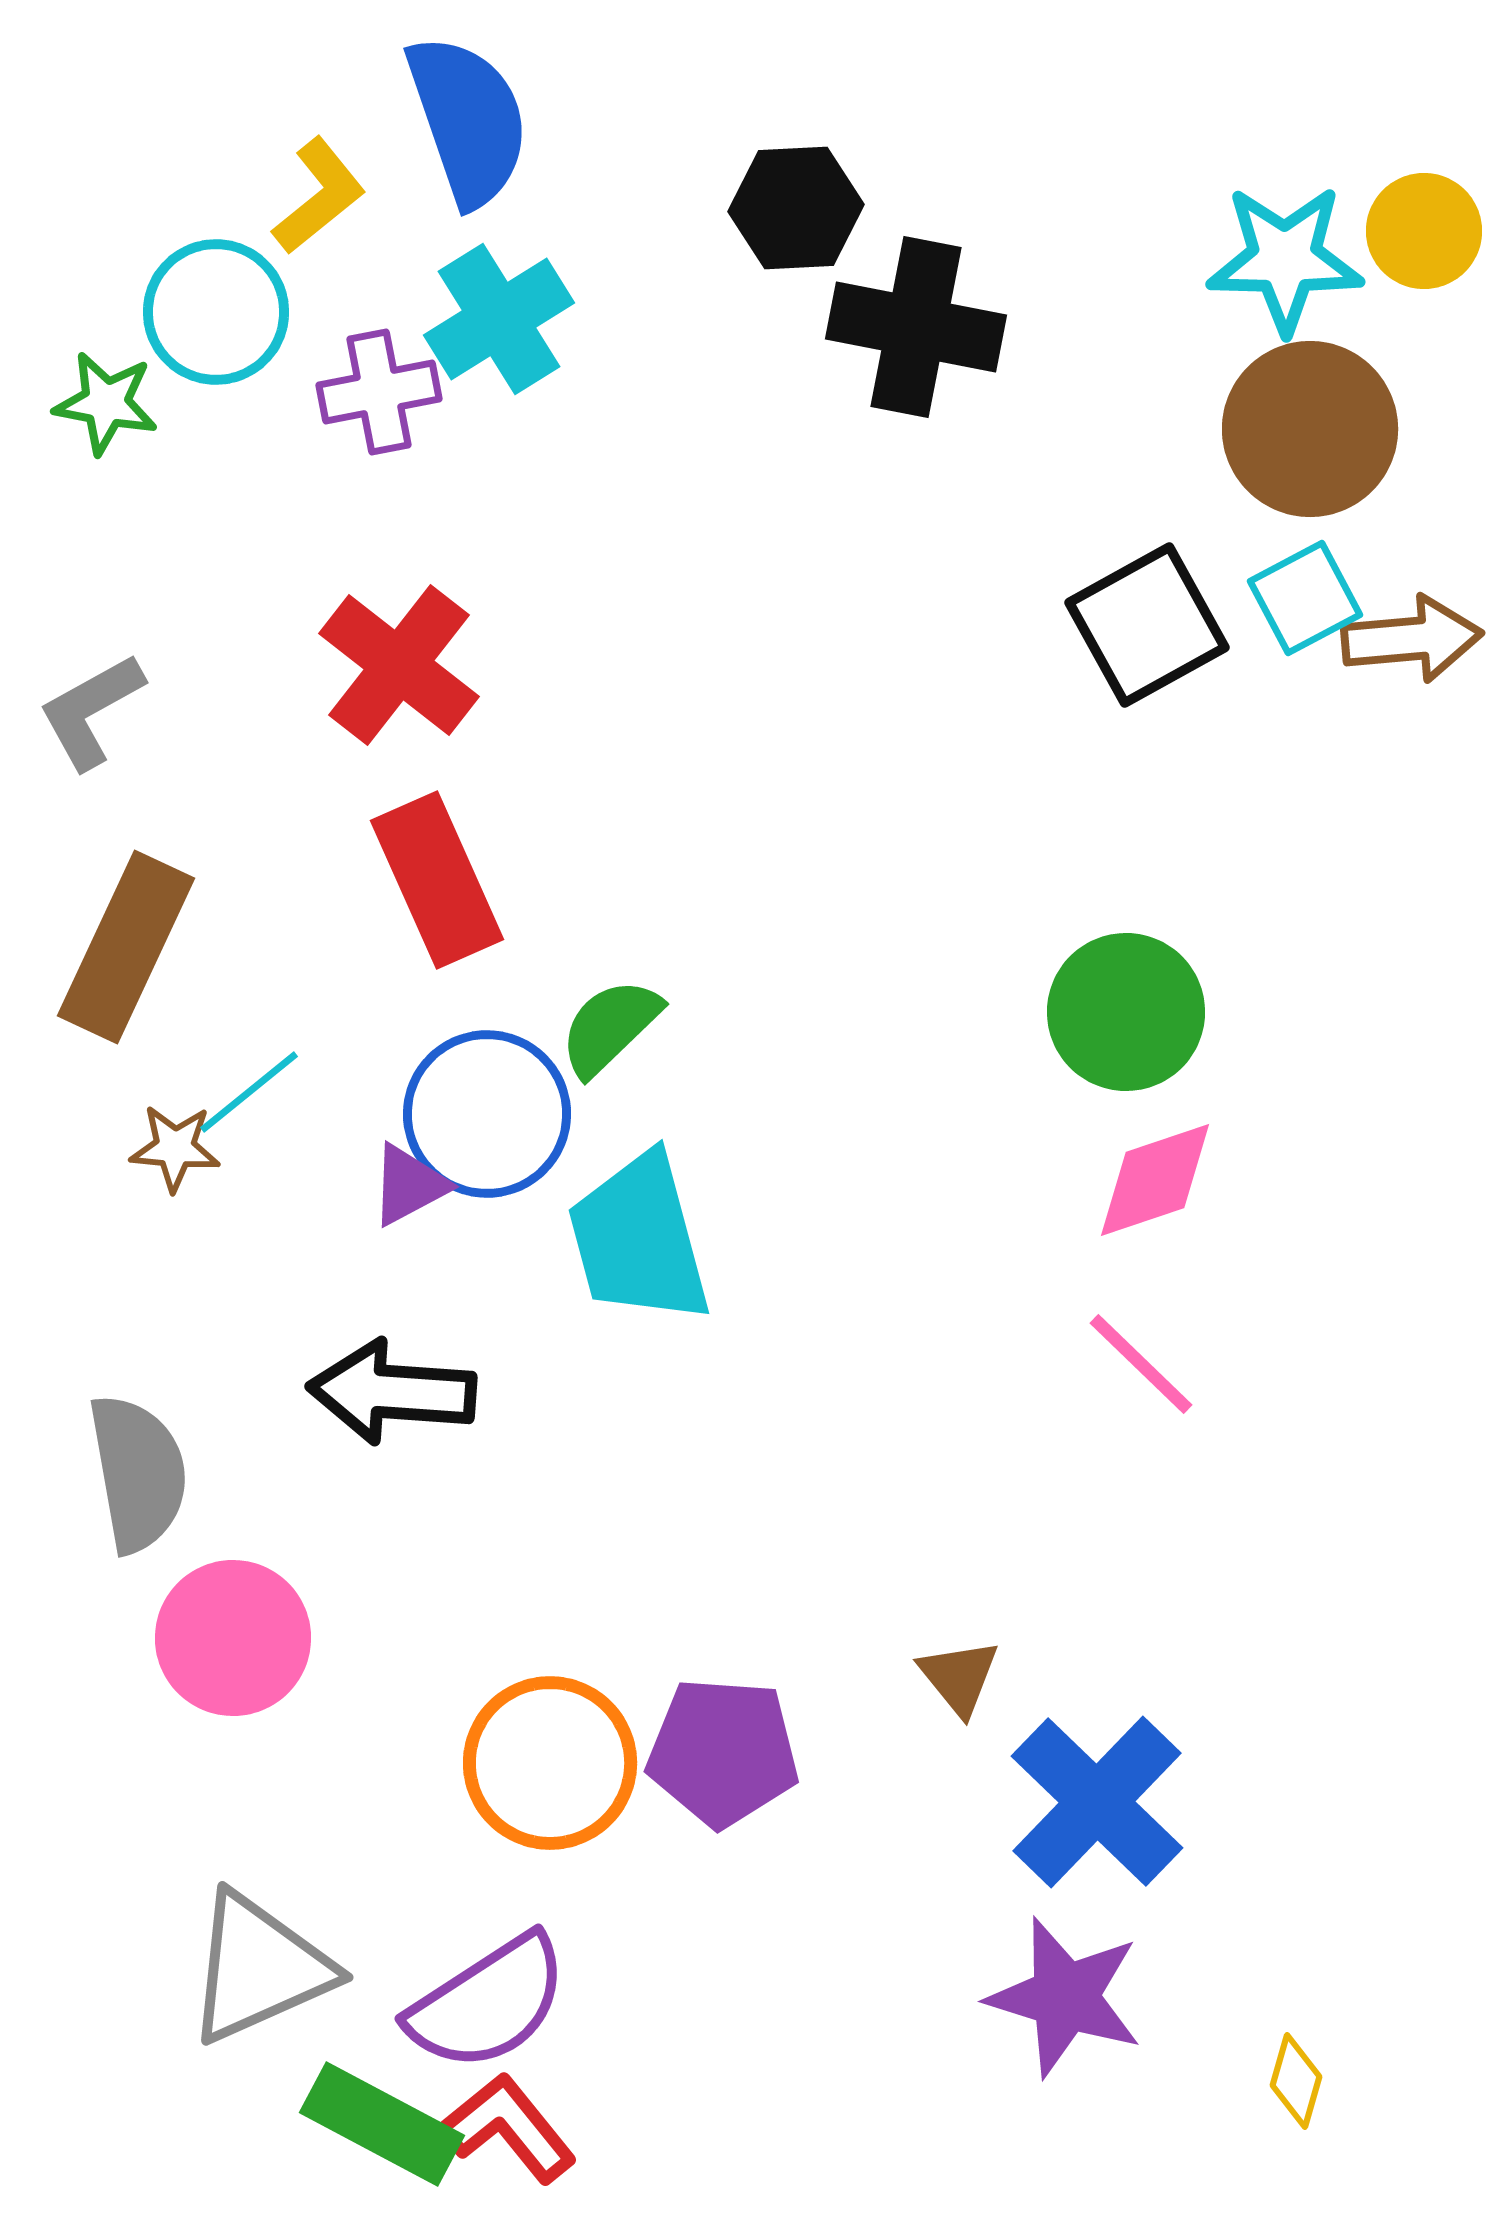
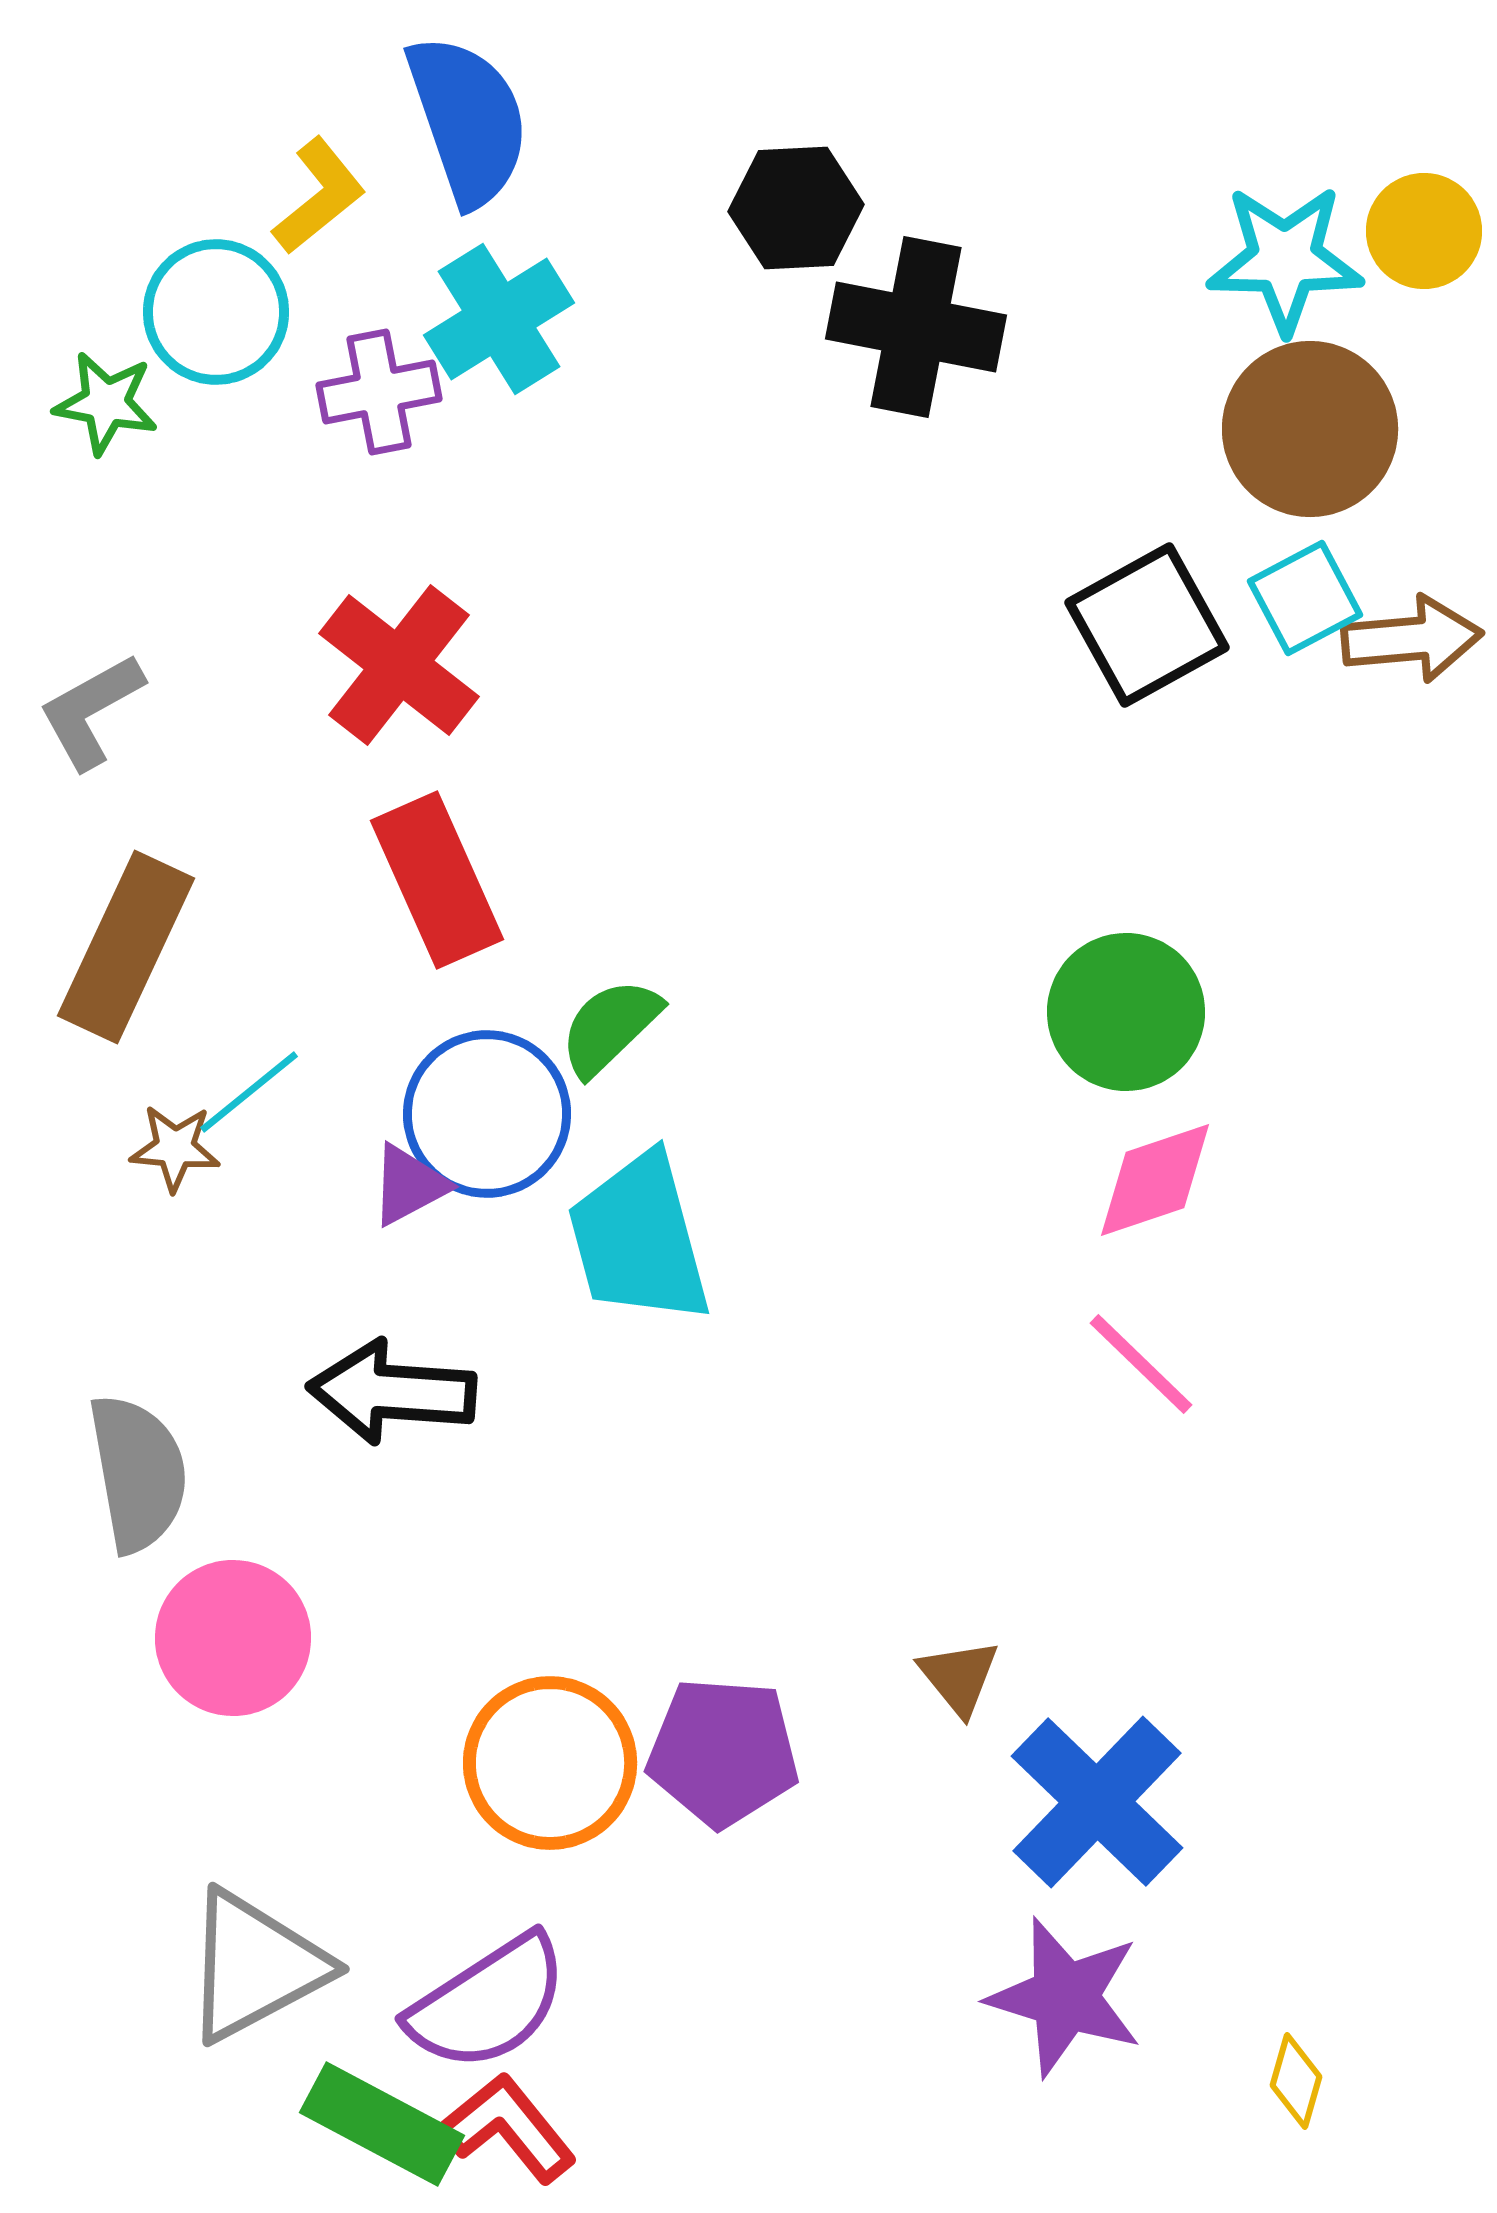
gray triangle: moved 4 px left, 2 px up; rotated 4 degrees counterclockwise
